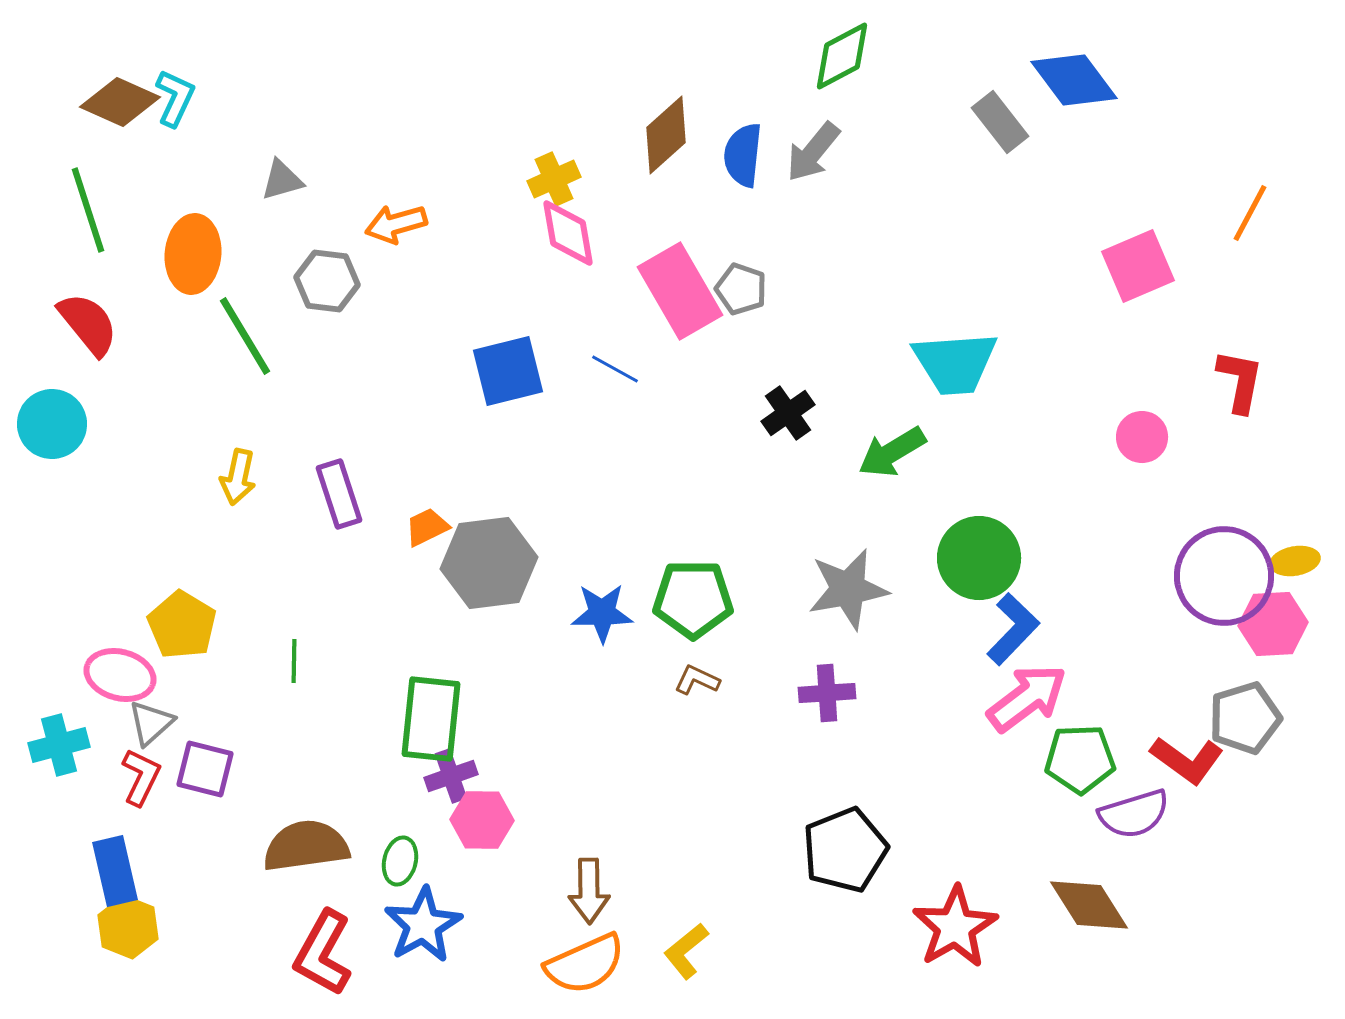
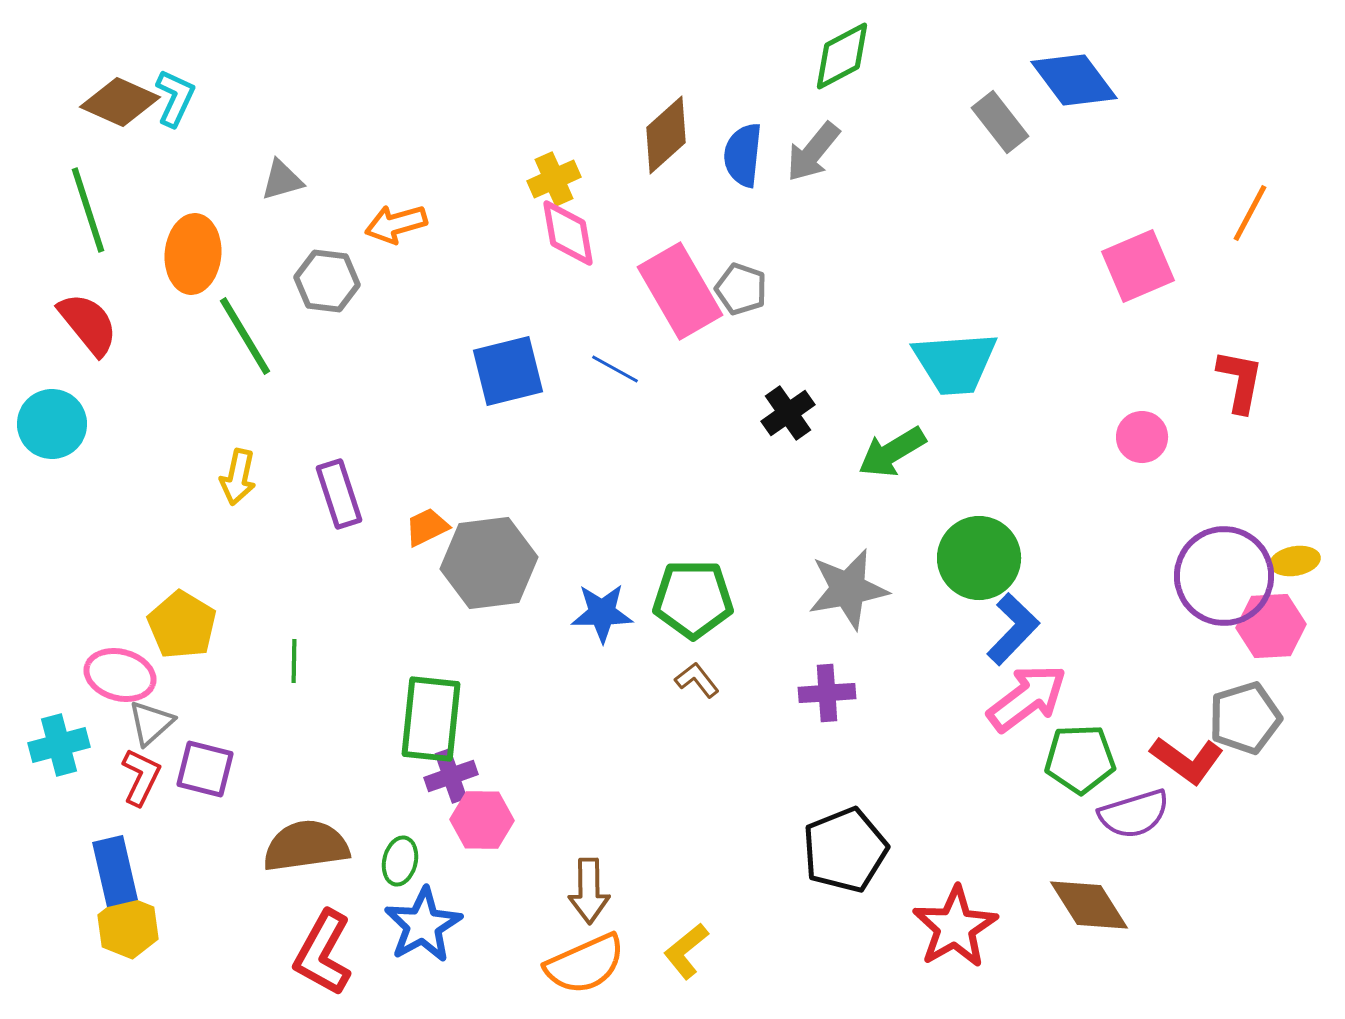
pink hexagon at (1273, 624): moved 2 px left, 2 px down
brown L-shape at (697, 680): rotated 27 degrees clockwise
